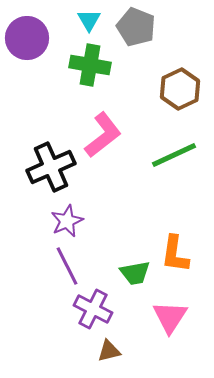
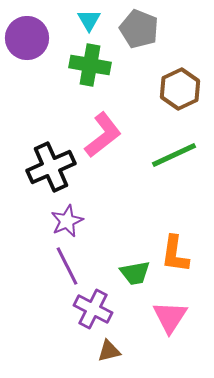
gray pentagon: moved 3 px right, 2 px down
